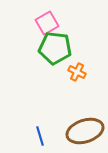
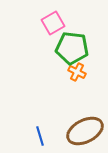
pink square: moved 6 px right
green pentagon: moved 17 px right
brown ellipse: rotated 9 degrees counterclockwise
